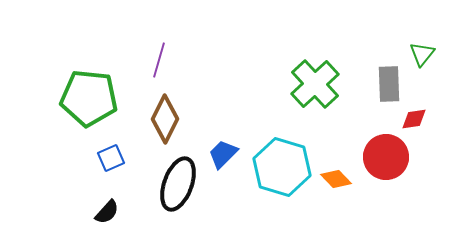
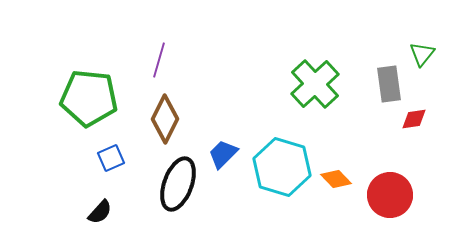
gray rectangle: rotated 6 degrees counterclockwise
red circle: moved 4 px right, 38 px down
black semicircle: moved 7 px left
